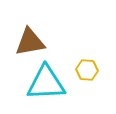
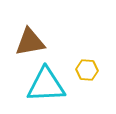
cyan triangle: moved 2 px down
